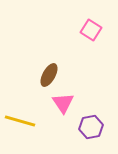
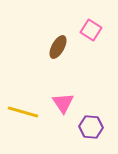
brown ellipse: moved 9 px right, 28 px up
yellow line: moved 3 px right, 9 px up
purple hexagon: rotated 15 degrees clockwise
